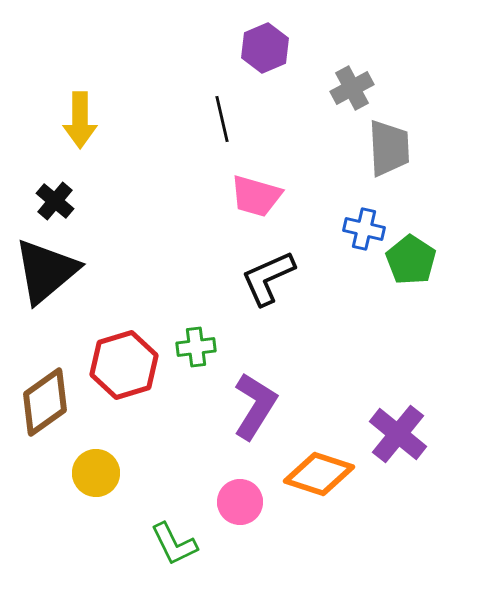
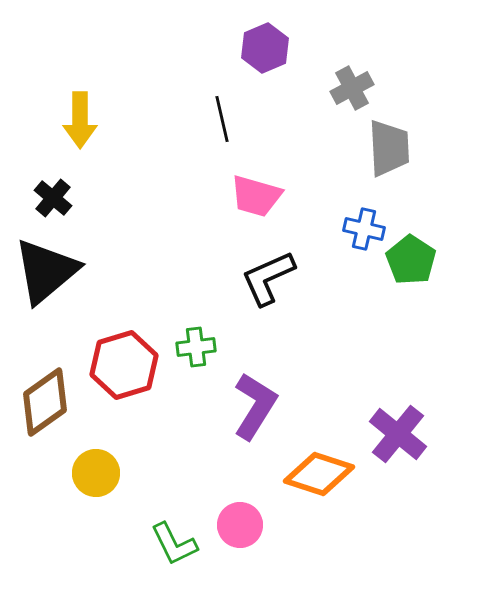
black cross: moved 2 px left, 3 px up
pink circle: moved 23 px down
